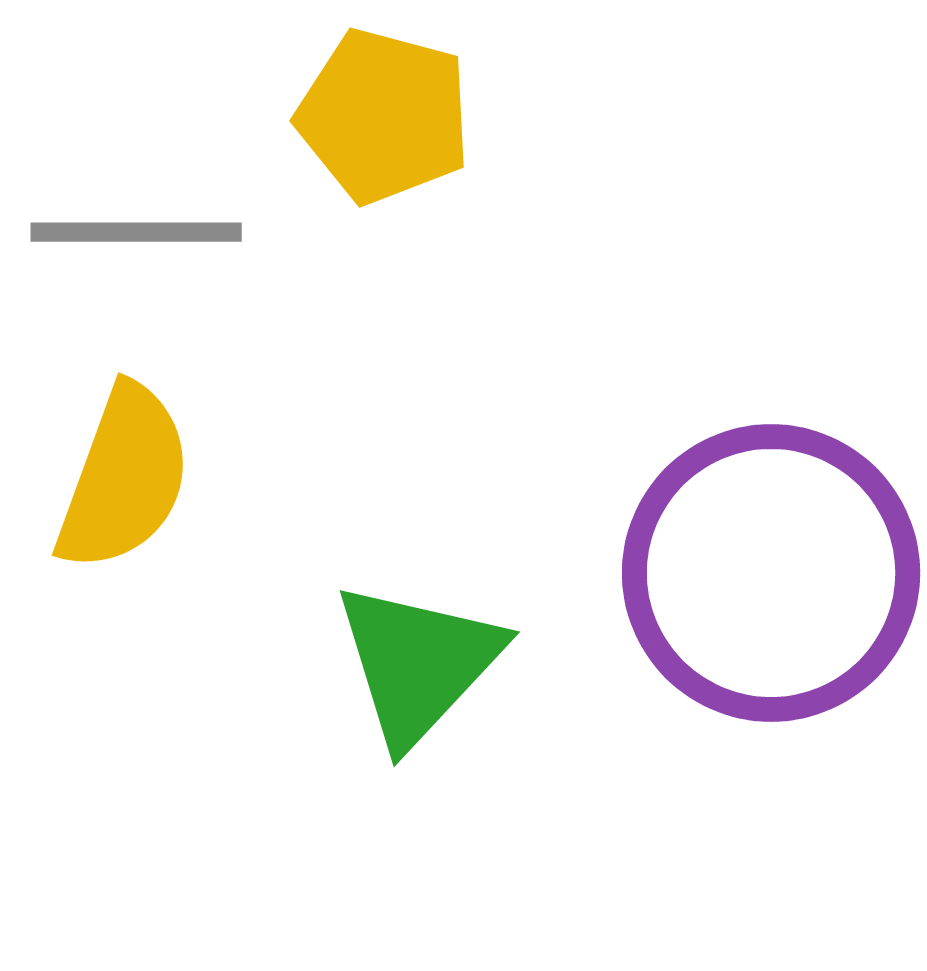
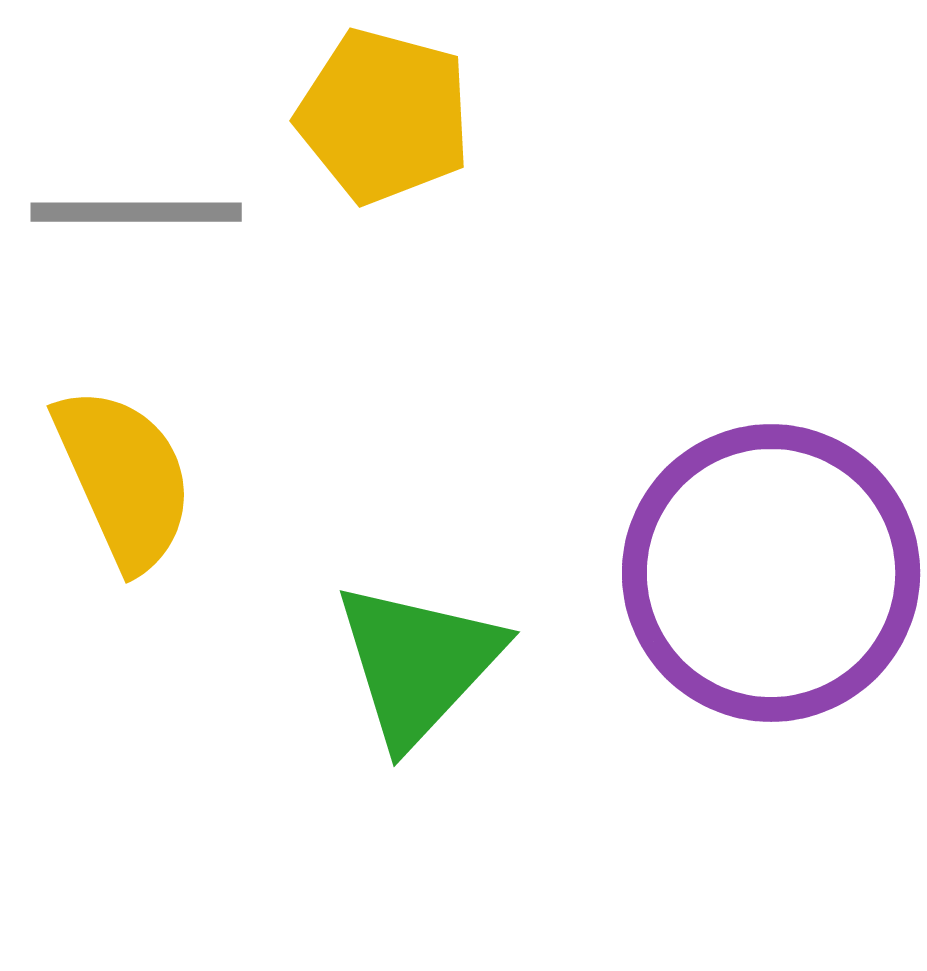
gray line: moved 20 px up
yellow semicircle: rotated 44 degrees counterclockwise
